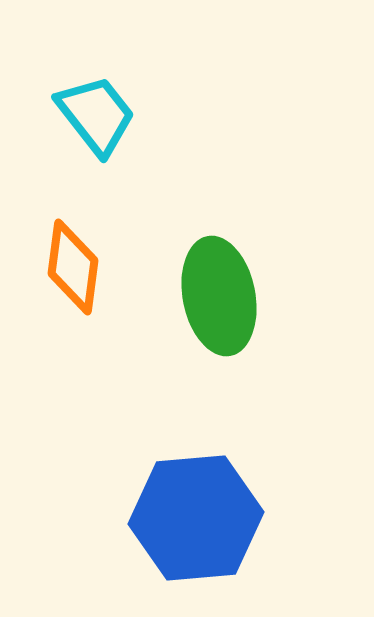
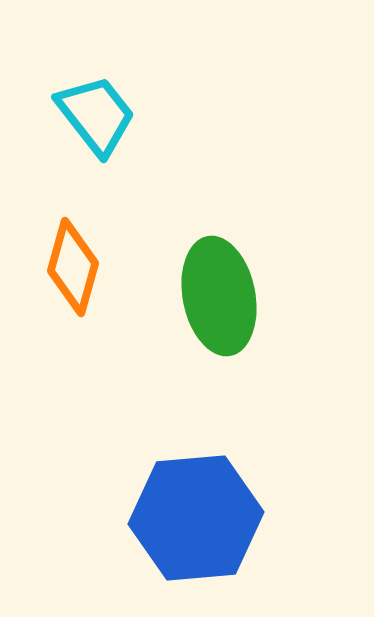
orange diamond: rotated 8 degrees clockwise
